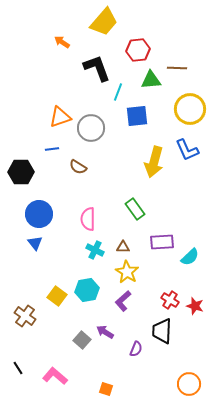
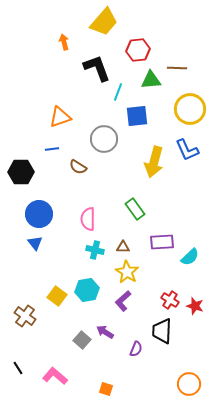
orange arrow: moved 2 px right; rotated 42 degrees clockwise
gray circle: moved 13 px right, 11 px down
cyan cross: rotated 12 degrees counterclockwise
